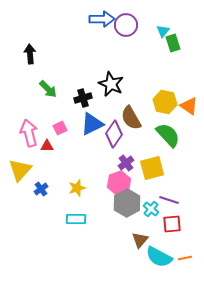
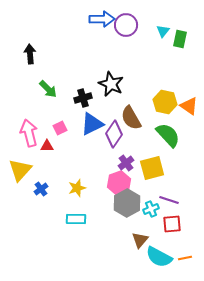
green rectangle: moved 7 px right, 4 px up; rotated 30 degrees clockwise
cyan cross: rotated 28 degrees clockwise
